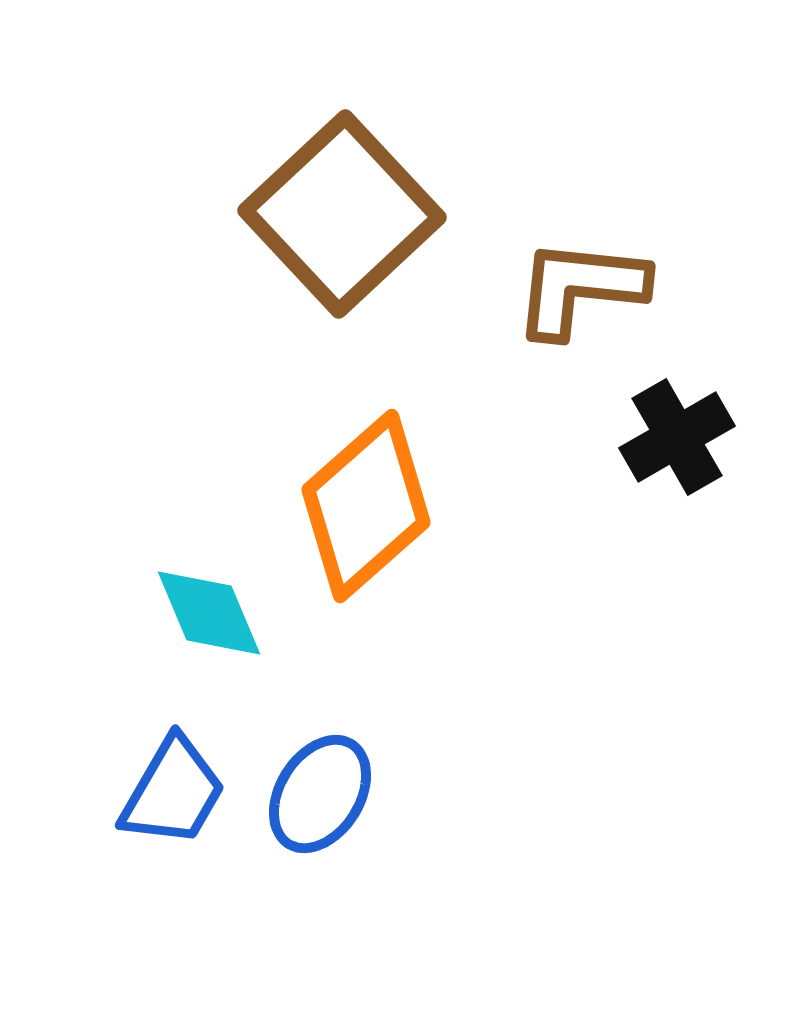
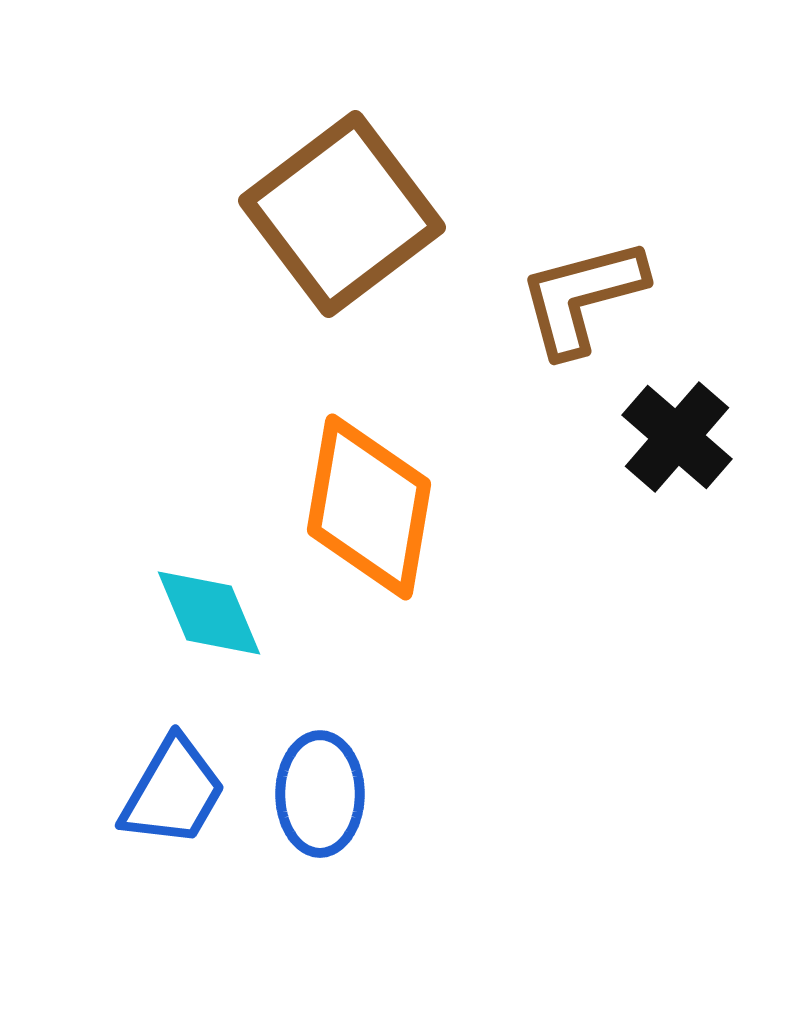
brown square: rotated 6 degrees clockwise
brown L-shape: moved 2 px right, 9 px down; rotated 21 degrees counterclockwise
black cross: rotated 19 degrees counterclockwise
orange diamond: moved 3 px right, 1 px down; rotated 39 degrees counterclockwise
blue ellipse: rotated 32 degrees counterclockwise
